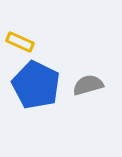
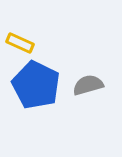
yellow rectangle: moved 1 px down
